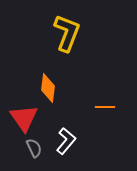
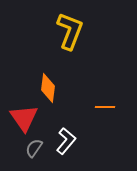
yellow L-shape: moved 3 px right, 2 px up
gray semicircle: rotated 120 degrees counterclockwise
